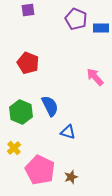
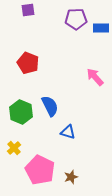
purple pentagon: rotated 25 degrees counterclockwise
